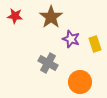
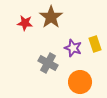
red star: moved 10 px right, 7 px down
purple star: moved 2 px right, 9 px down
